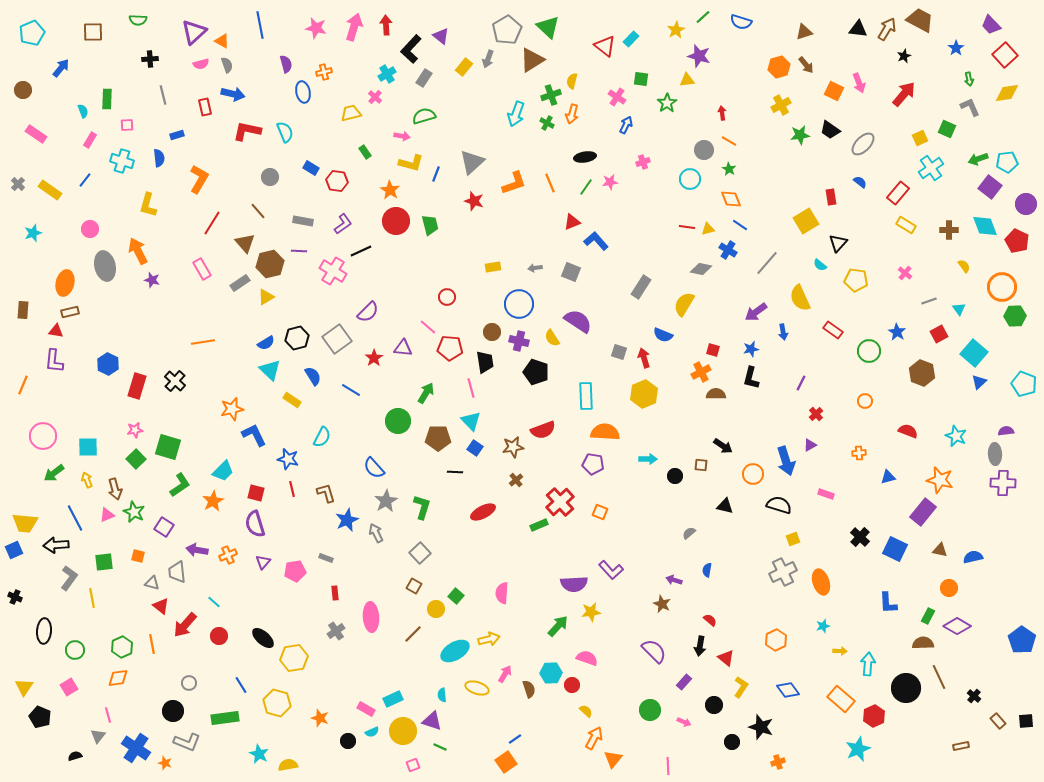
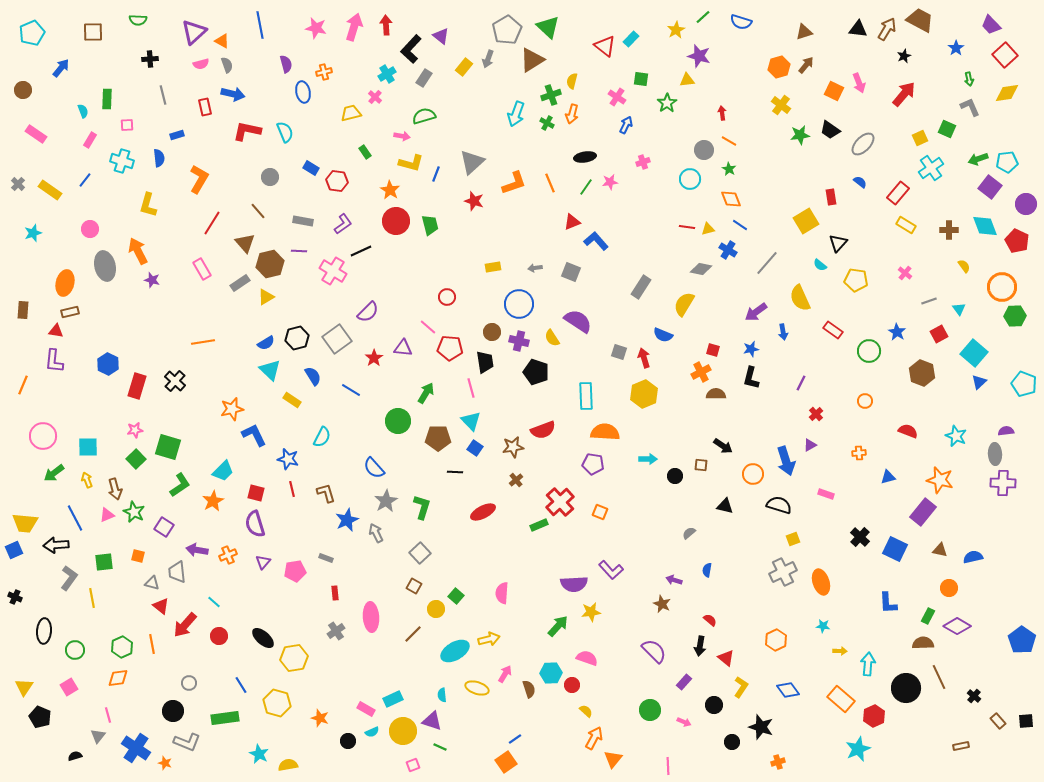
brown arrow at (806, 65): rotated 102 degrees counterclockwise
yellow cross at (781, 105): rotated 24 degrees counterclockwise
cyan star at (823, 626): rotated 24 degrees clockwise
